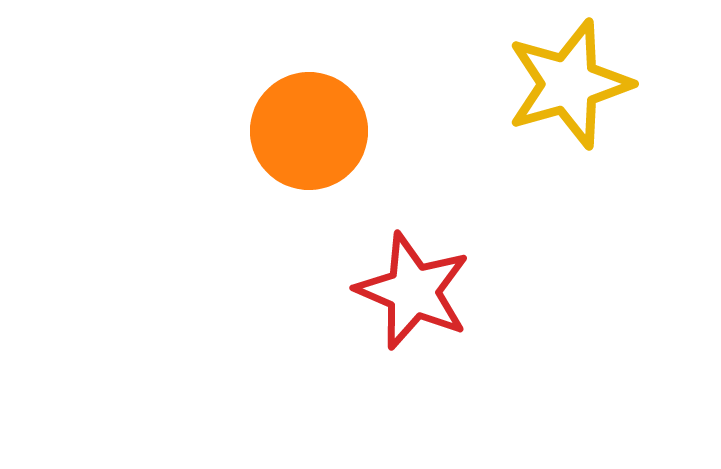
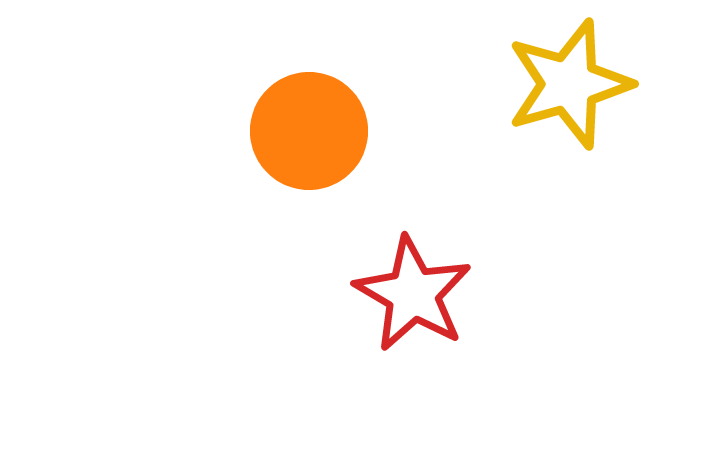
red star: moved 3 px down; rotated 7 degrees clockwise
